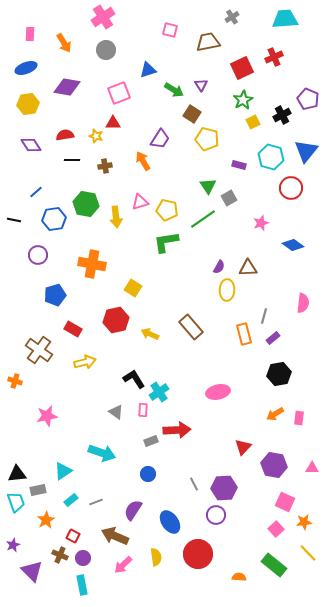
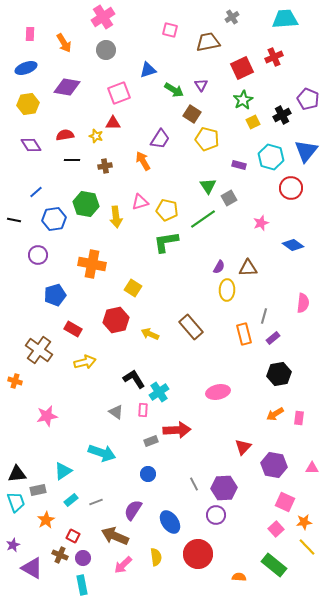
yellow line at (308, 553): moved 1 px left, 6 px up
purple triangle at (32, 571): moved 3 px up; rotated 15 degrees counterclockwise
